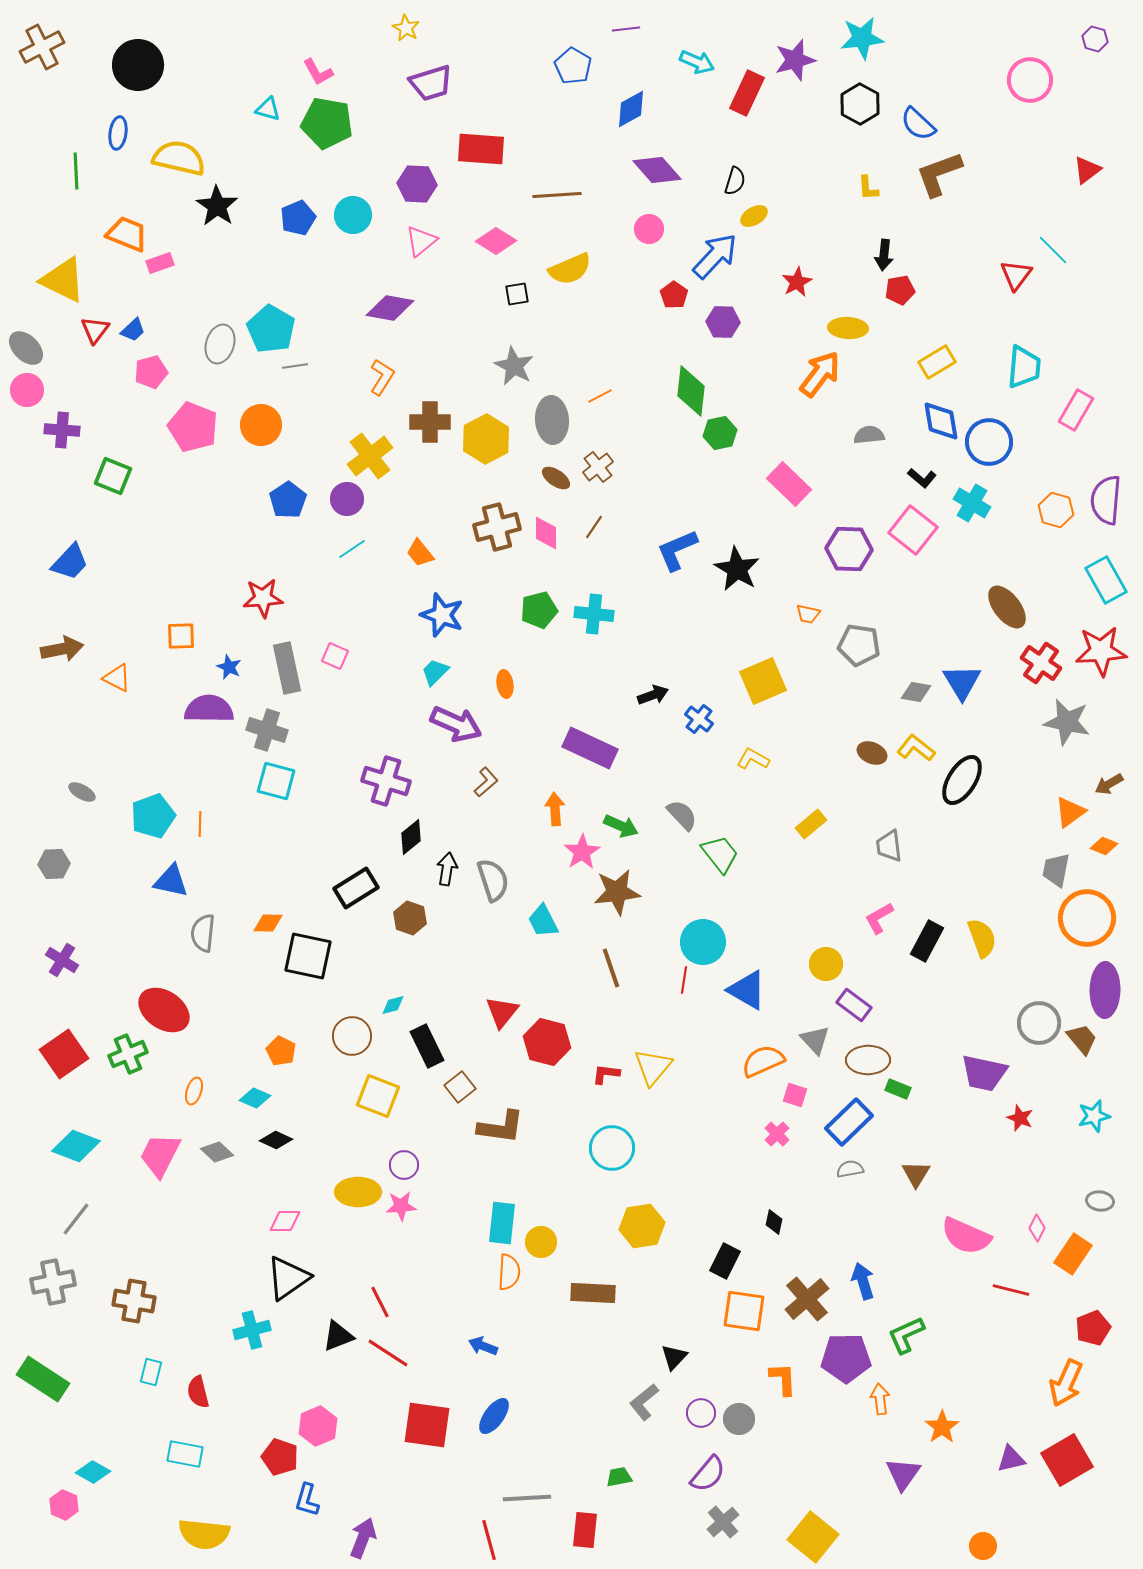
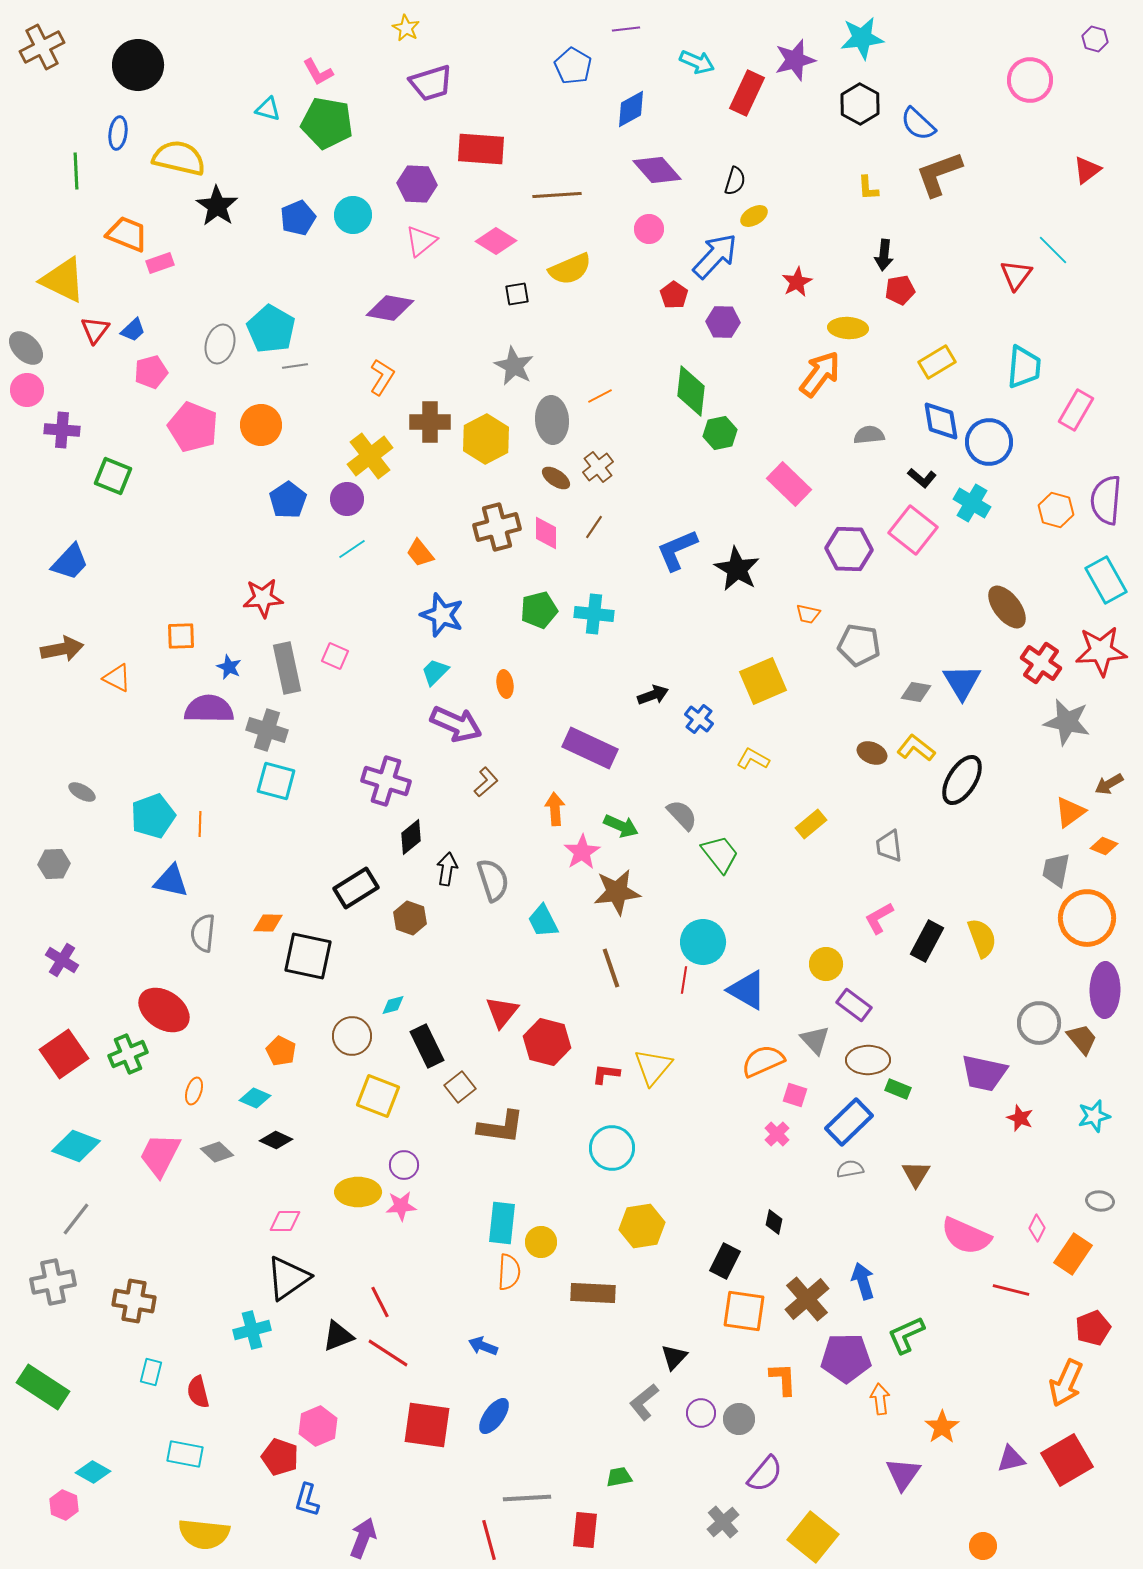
green rectangle at (43, 1379): moved 8 px down
purple semicircle at (708, 1474): moved 57 px right
